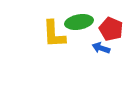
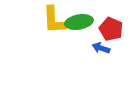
yellow L-shape: moved 14 px up
